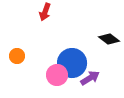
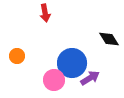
red arrow: moved 1 px down; rotated 30 degrees counterclockwise
black diamond: rotated 20 degrees clockwise
pink circle: moved 3 px left, 5 px down
